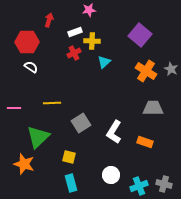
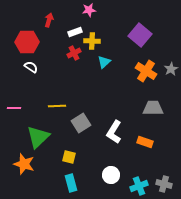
gray star: rotated 16 degrees clockwise
yellow line: moved 5 px right, 3 px down
